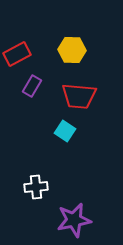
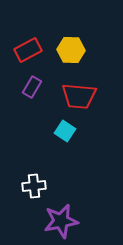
yellow hexagon: moved 1 px left
red rectangle: moved 11 px right, 4 px up
purple rectangle: moved 1 px down
white cross: moved 2 px left, 1 px up
purple star: moved 13 px left, 1 px down
